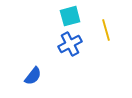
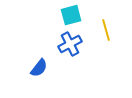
cyan square: moved 1 px right, 1 px up
blue semicircle: moved 6 px right, 8 px up
